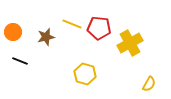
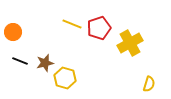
red pentagon: rotated 25 degrees counterclockwise
brown star: moved 1 px left, 26 px down
yellow hexagon: moved 20 px left, 4 px down
yellow semicircle: rotated 14 degrees counterclockwise
